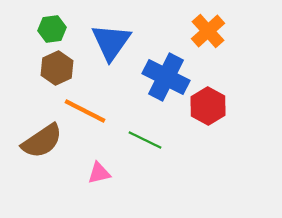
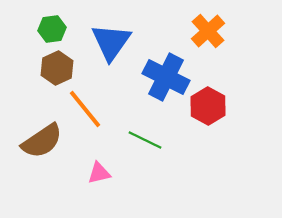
orange line: moved 2 px up; rotated 24 degrees clockwise
